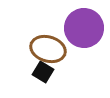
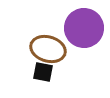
black square: rotated 20 degrees counterclockwise
